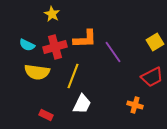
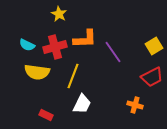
yellow star: moved 7 px right
yellow square: moved 1 px left, 4 px down
